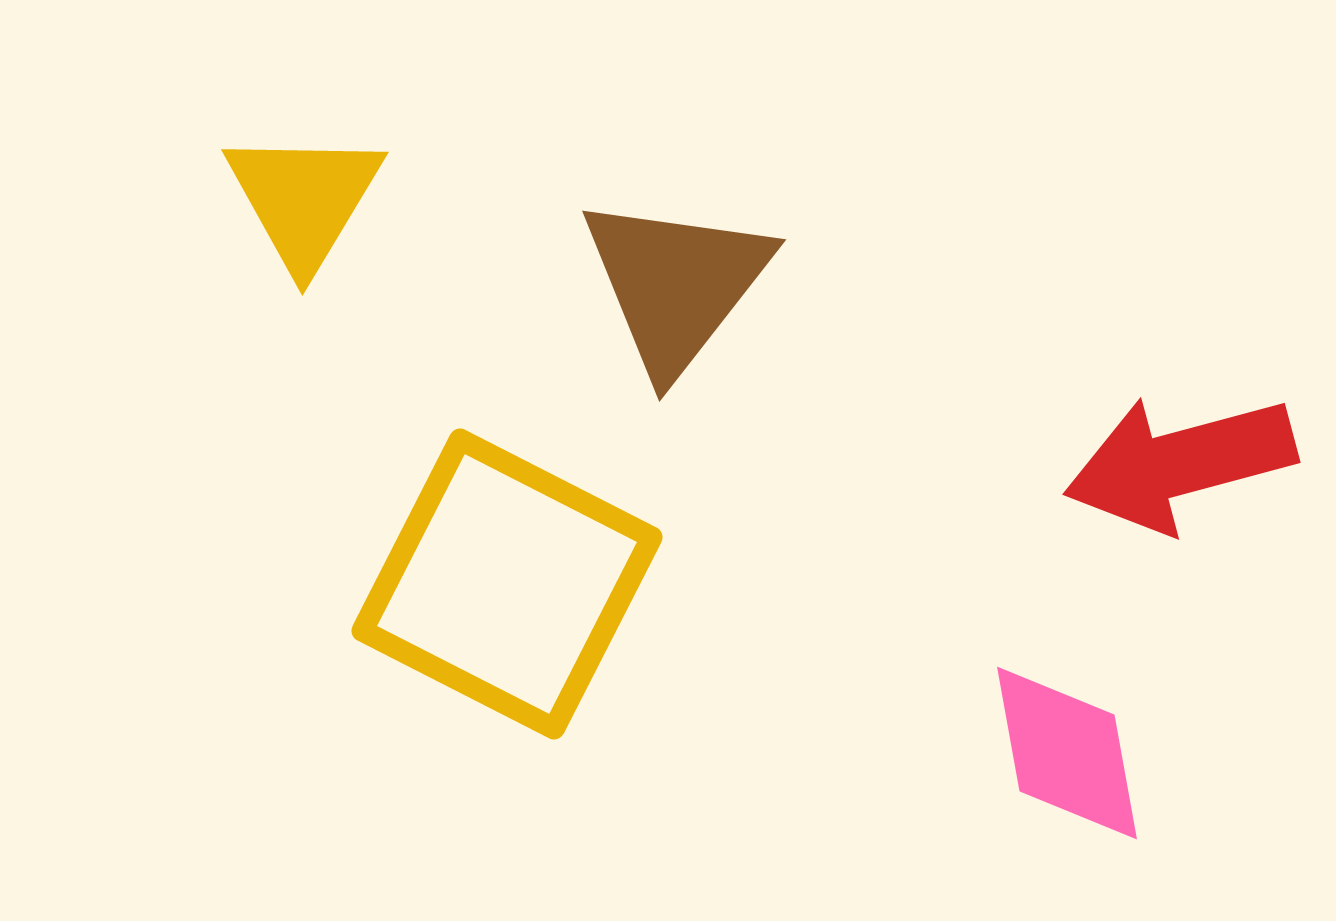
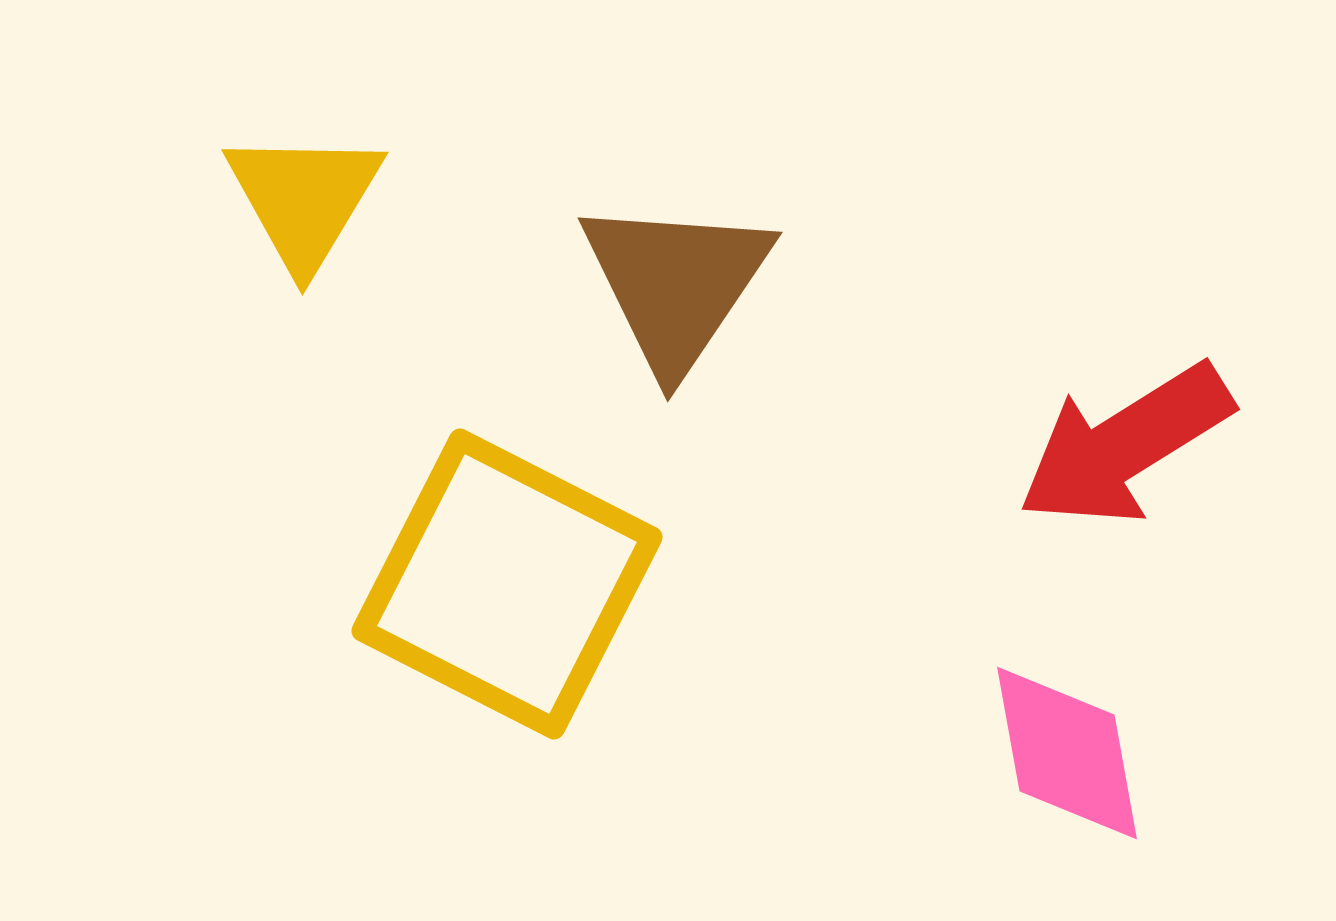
brown triangle: rotated 4 degrees counterclockwise
red arrow: moved 55 px left, 18 px up; rotated 17 degrees counterclockwise
